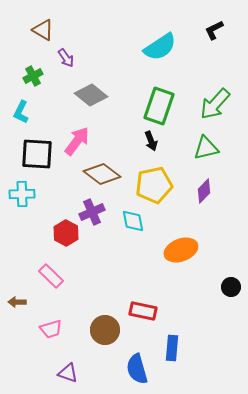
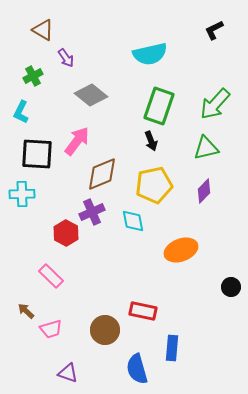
cyan semicircle: moved 10 px left, 7 px down; rotated 20 degrees clockwise
brown diamond: rotated 60 degrees counterclockwise
brown arrow: moved 9 px right, 9 px down; rotated 42 degrees clockwise
